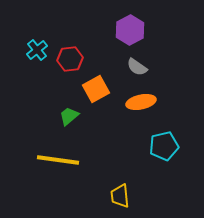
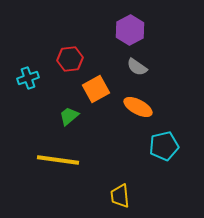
cyan cross: moved 9 px left, 28 px down; rotated 20 degrees clockwise
orange ellipse: moved 3 px left, 5 px down; rotated 40 degrees clockwise
